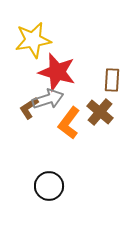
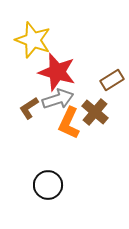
yellow star: rotated 30 degrees clockwise
brown rectangle: rotated 55 degrees clockwise
gray arrow: moved 10 px right
brown cross: moved 5 px left
orange L-shape: rotated 12 degrees counterclockwise
black circle: moved 1 px left, 1 px up
